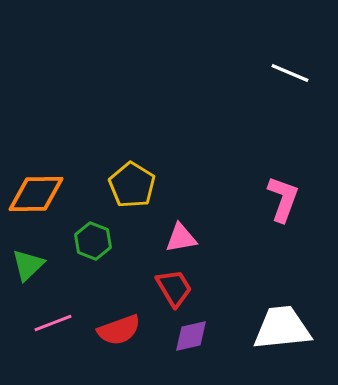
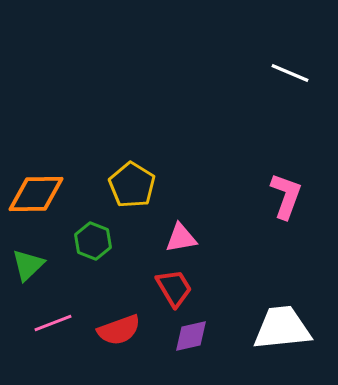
pink L-shape: moved 3 px right, 3 px up
